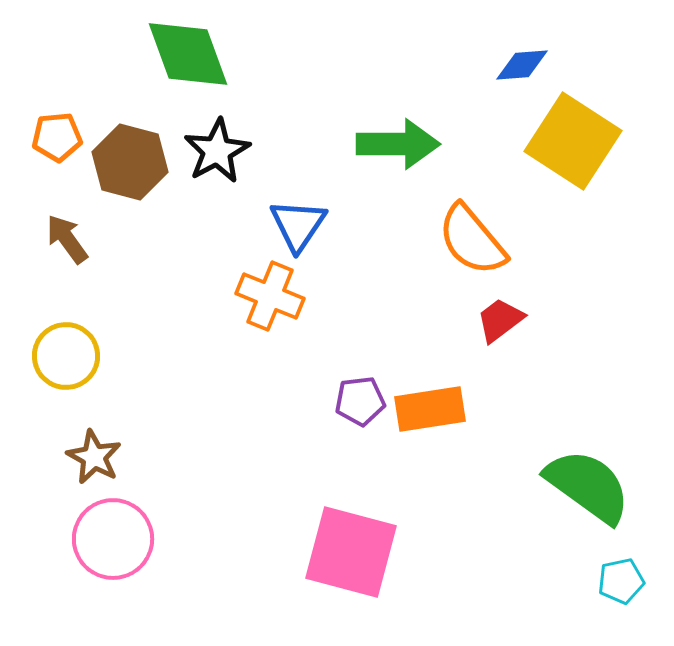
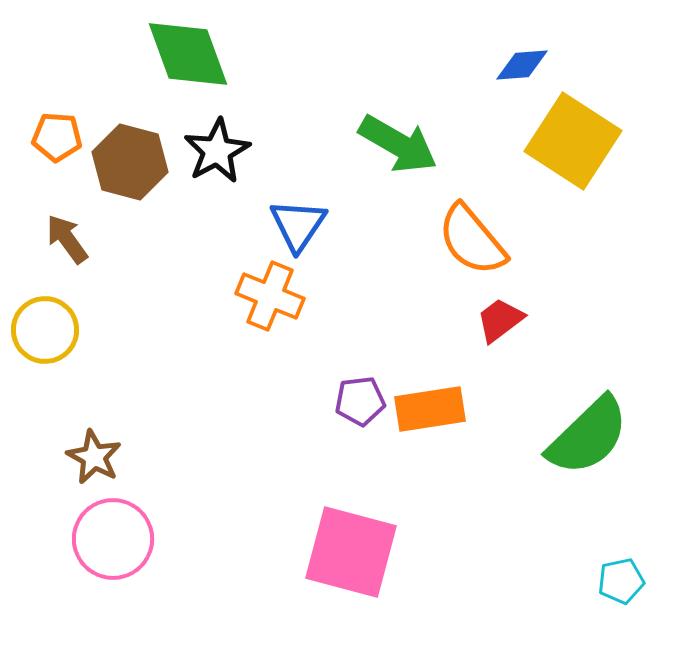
orange pentagon: rotated 9 degrees clockwise
green arrow: rotated 30 degrees clockwise
yellow circle: moved 21 px left, 26 px up
green semicircle: moved 50 px up; rotated 100 degrees clockwise
